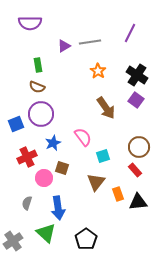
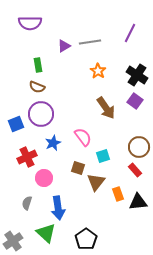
purple square: moved 1 px left, 1 px down
brown square: moved 16 px right
